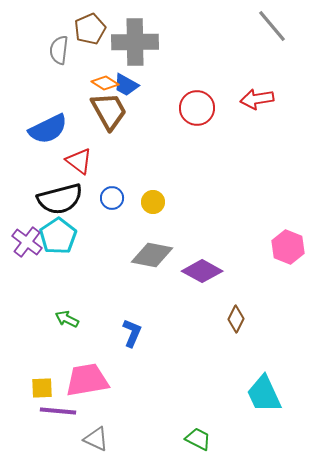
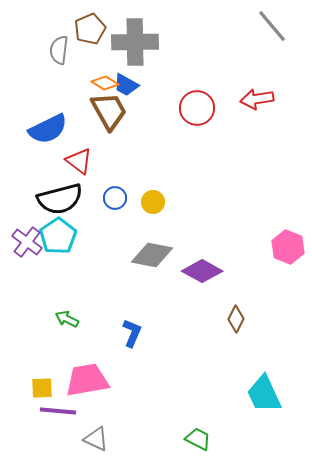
blue circle: moved 3 px right
